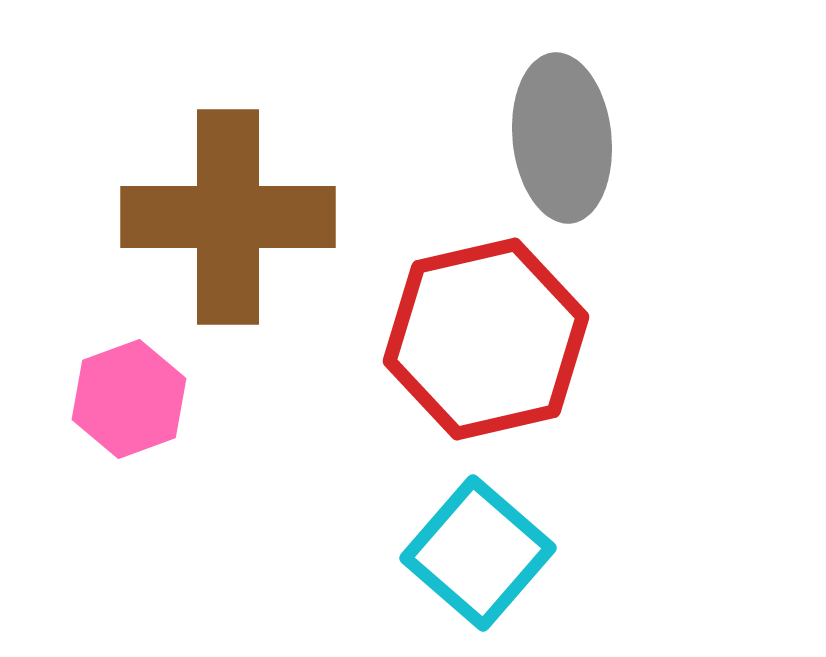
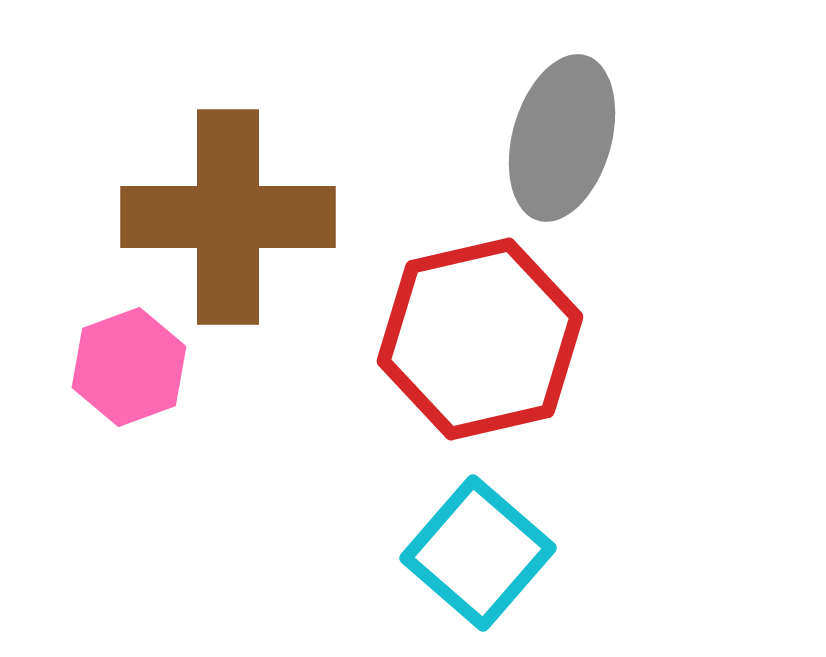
gray ellipse: rotated 22 degrees clockwise
red hexagon: moved 6 px left
pink hexagon: moved 32 px up
